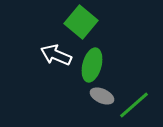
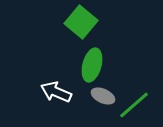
white arrow: moved 37 px down
gray ellipse: moved 1 px right
